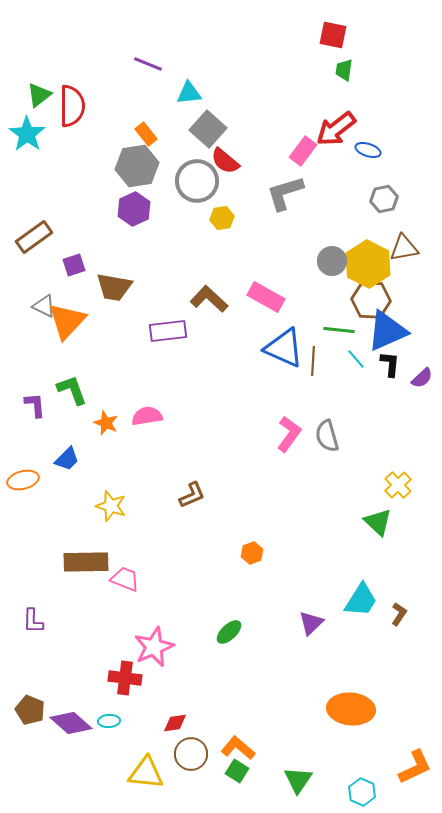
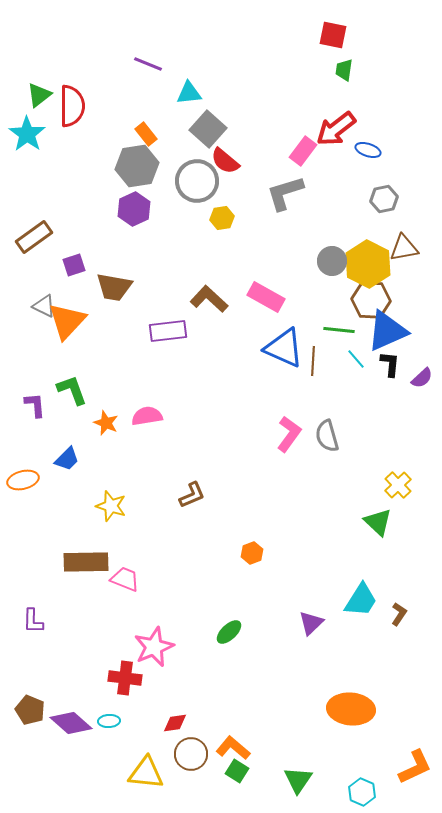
orange L-shape at (238, 748): moved 5 px left
